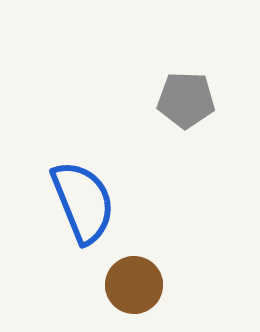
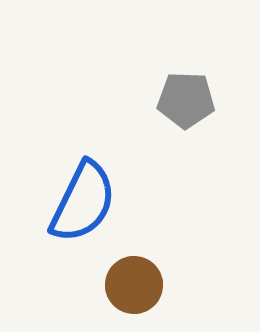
blue semicircle: rotated 48 degrees clockwise
